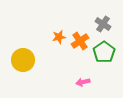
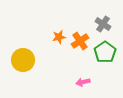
green pentagon: moved 1 px right
